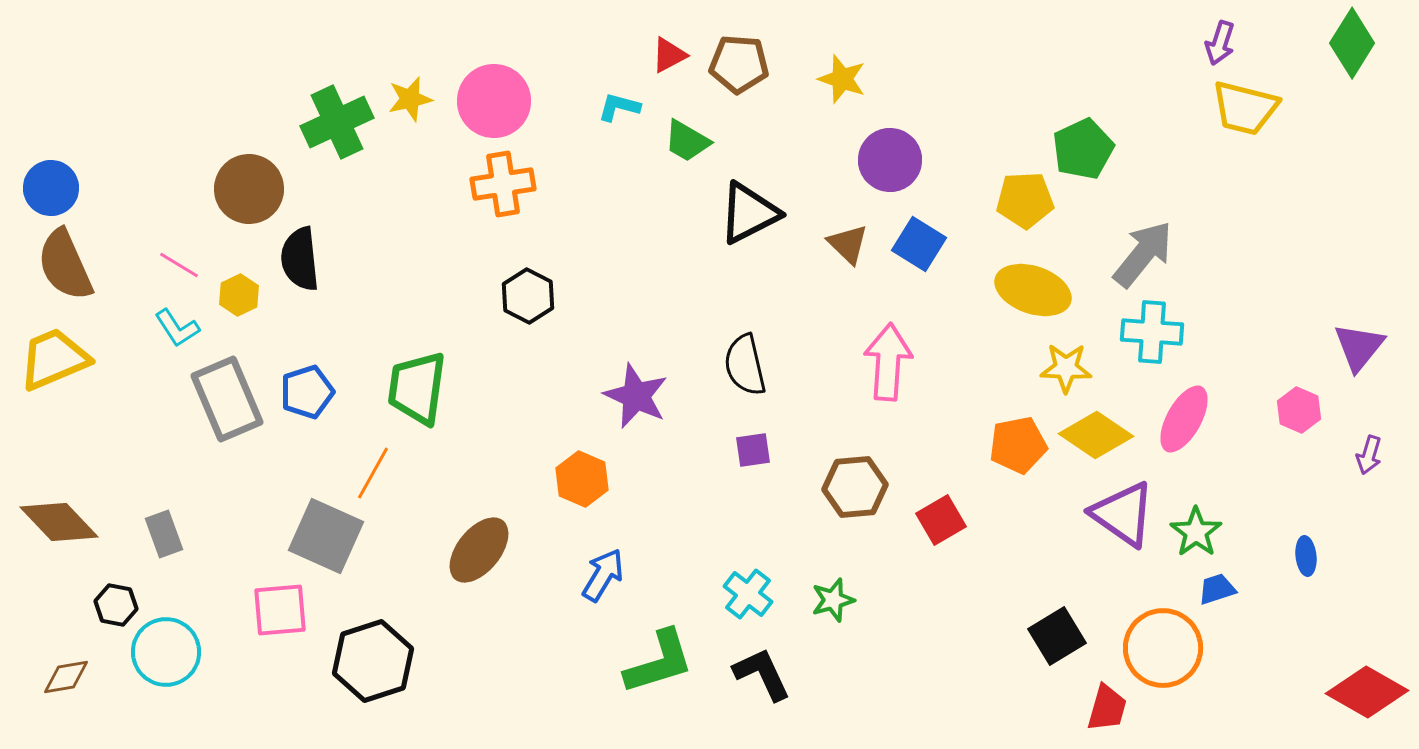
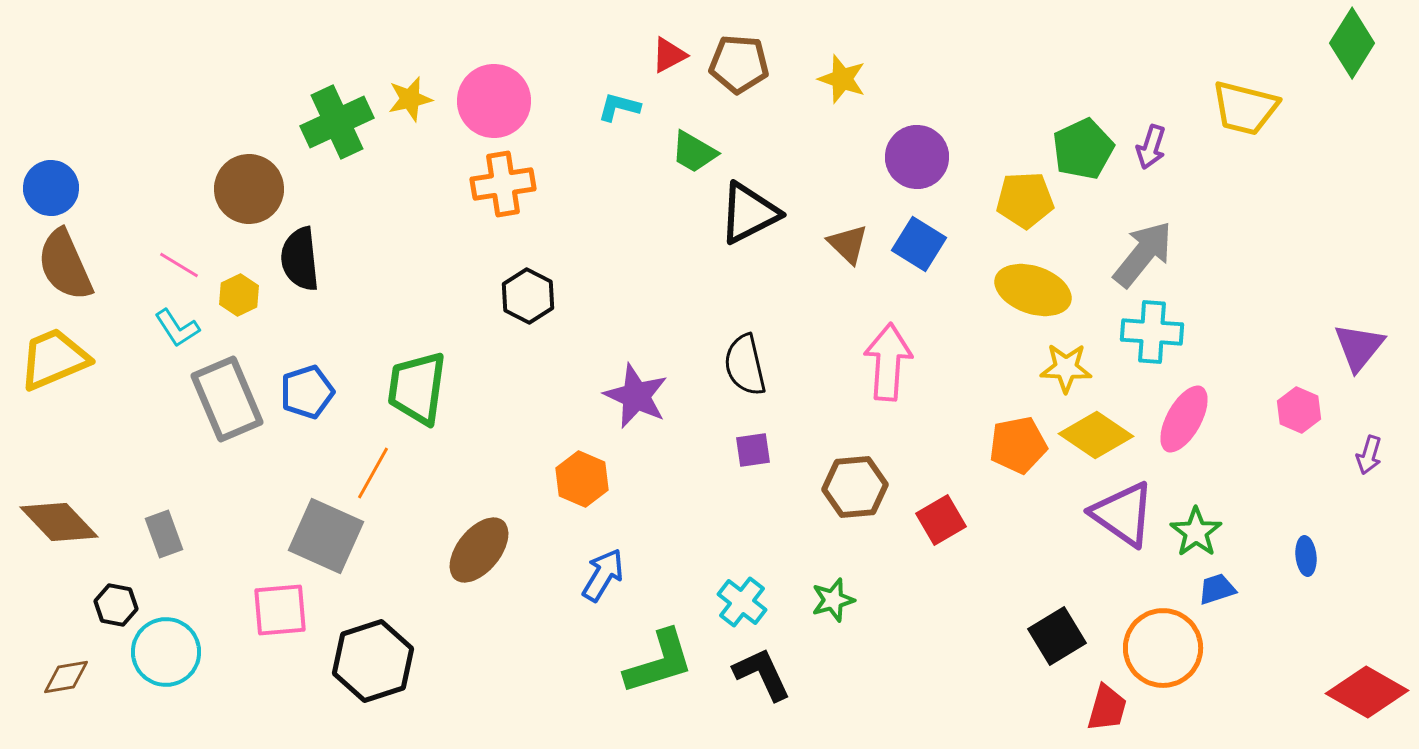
purple arrow at (1220, 43): moved 69 px left, 104 px down
green trapezoid at (687, 141): moved 7 px right, 11 px down
purple circle at (890, 160): moved 27 px right, 3 px up
cyan cross at (748, 594): moved 6 px left, 8 px down
